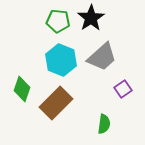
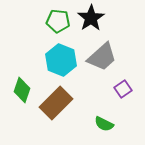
green diamond: moved 1 px down
green semicircle: rotated 108 degrees clockwise
